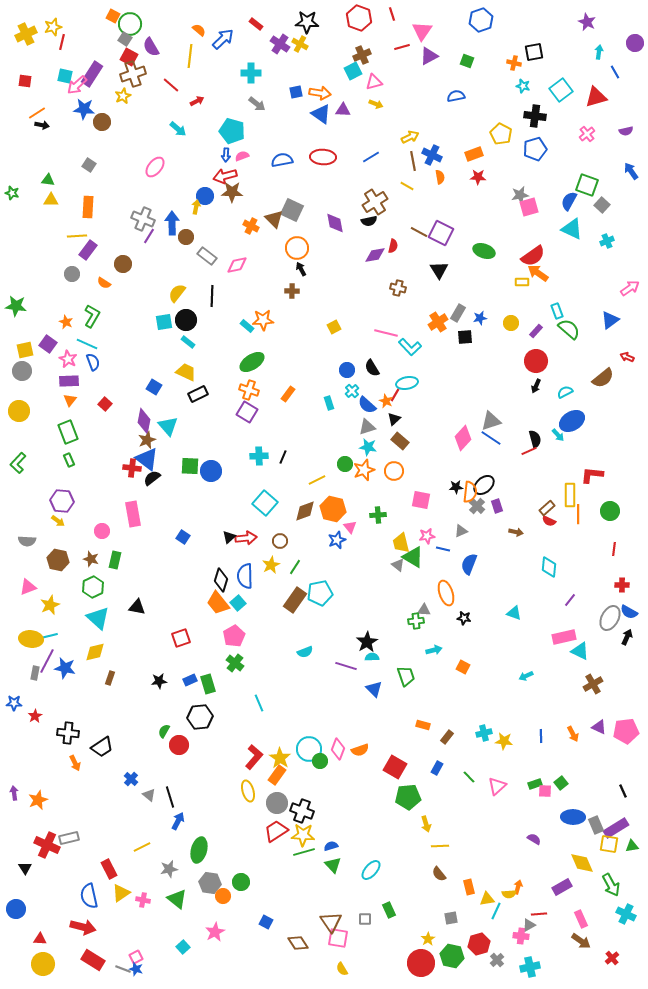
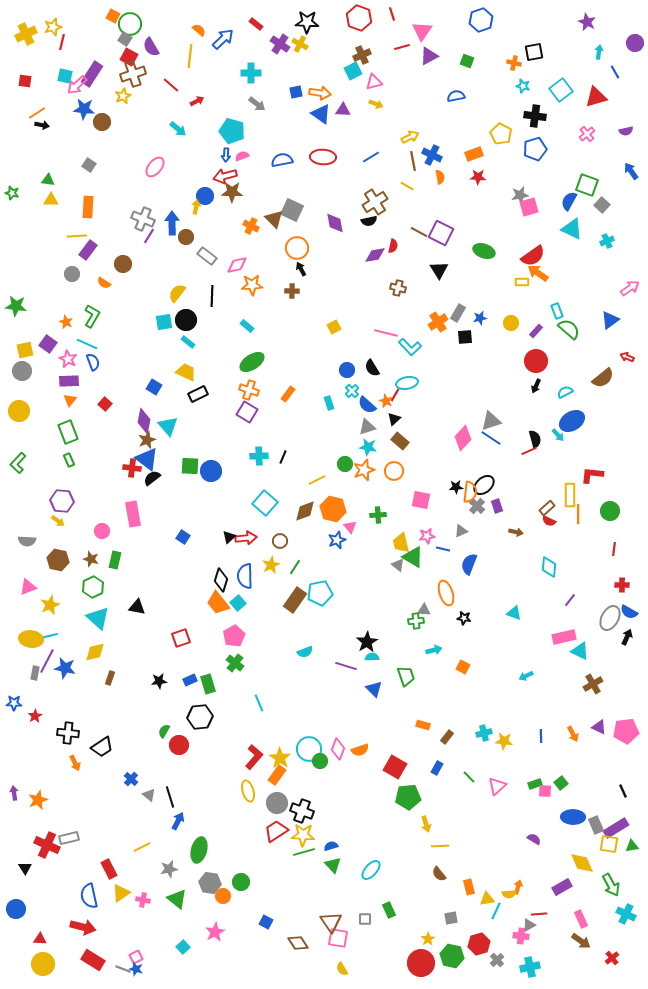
orange star at (263, 320): moved 11 px left, 35 px up
